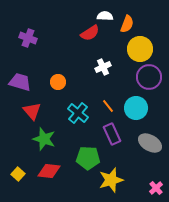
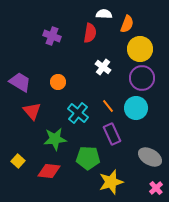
white semicircle: moved 1 px left, 2 px up
red semicircle: rotated 48 degrees counterclockwise
purple cross: moved 24 px right, 2 px up
white cross: rotated 28 degrees counterclockwise
purple circle: moved 7 px left, 1 px down
purple trapezoid: rotated 15 degrees clockwise
green star: moved 11 px right; rotated 25 degrees counterclockwise
gray ellipse: moved 14 px down
yellow square: moved 13 px up
yellow star: moved 2 px down
